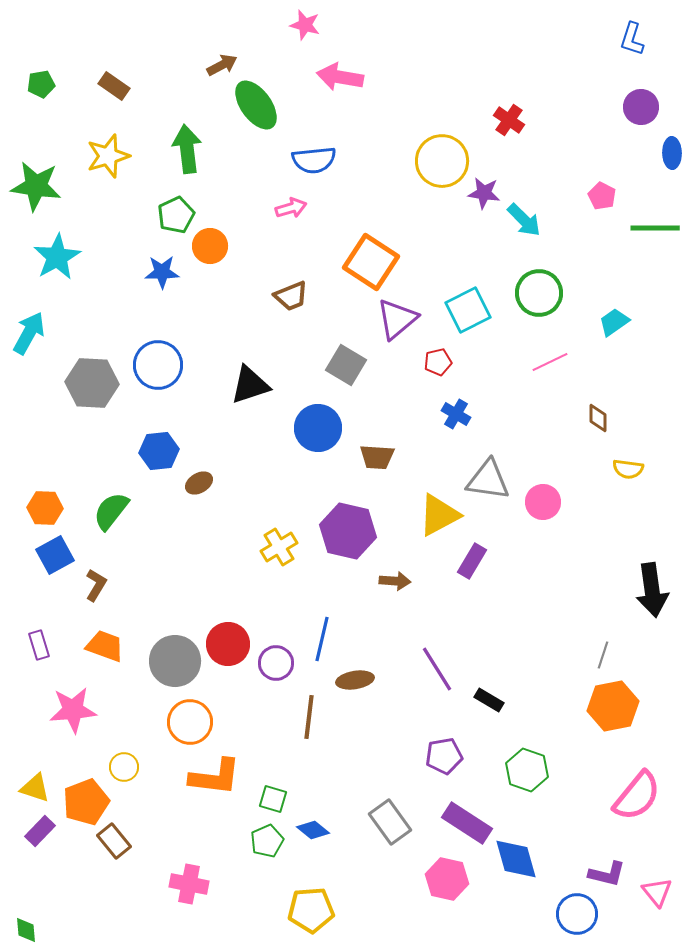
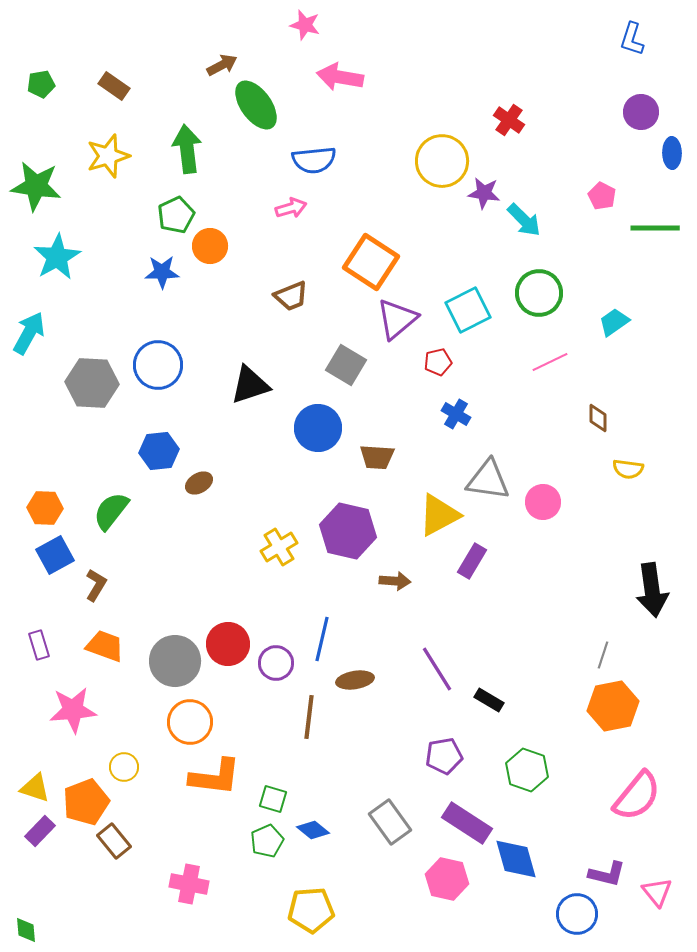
purple circle at (641, 107): moved 5 px down
